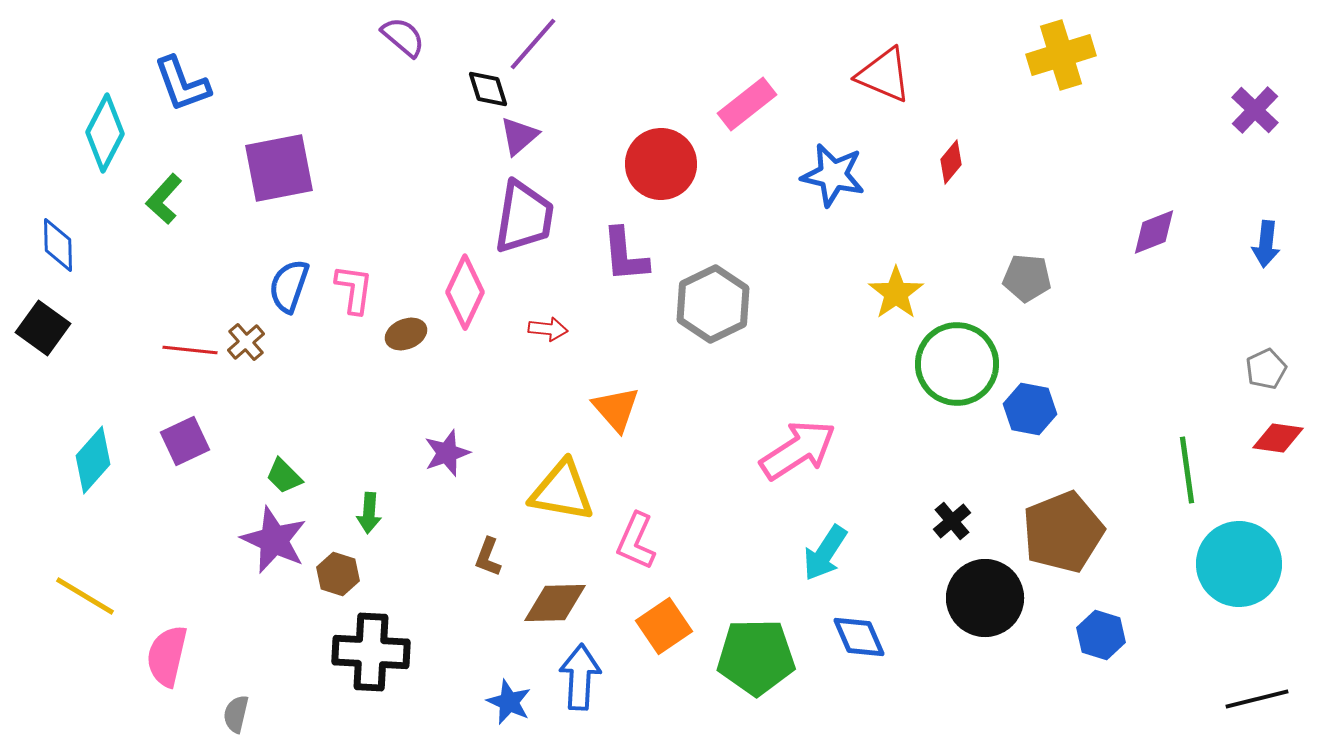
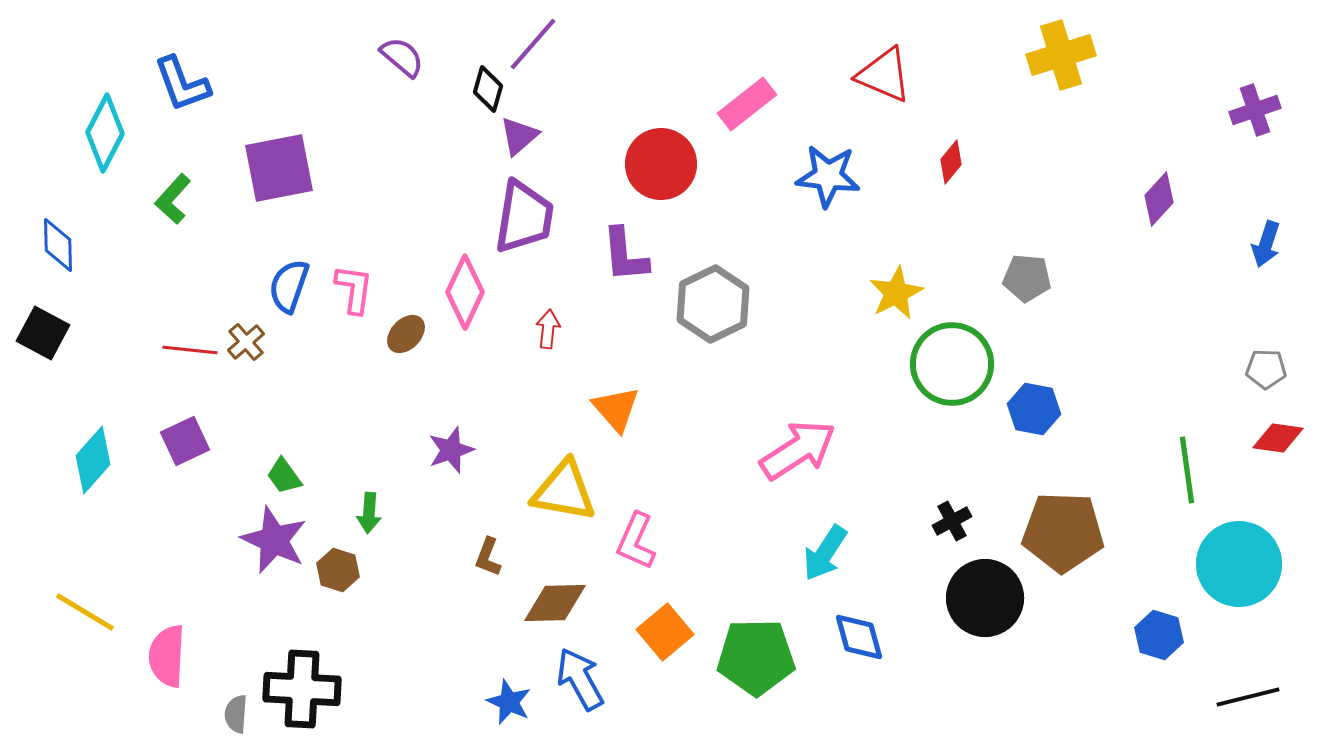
purple semicircle at (403, 37): moved 1 px left, 20 px down
black diamond at (488, 89): rotated 33 degrees clockwise
purple cross at (1255, 110): rotated 27 degrees clockwise
blue star at (833, 175): moved 5 px left, 1 px down; rotated 6 degrees counterclockwise
green L-shape at (164, 199): moved 9 px right
purple diamond at (1154, 232): moved 5 px right, 33 px up; rotated 26 degrees counterclockwise
blue arrow at (1266, 244): rotated 12 degrees clockwise
yellow star at (896, 293): rotated 8 degrees clockwise
black square at (43, 328): moved 5 px down; rotated 8 degrees counterclockwise
red arrow at (548, 329): rotated 90 degrees counterclockwise
brown ellipse at (406, 334): rotated 24 degrees counterclockwise
green circle at (957, 364): moved 5 px left
gray pentagon at (1266, 369): rotated 27 degrees clockwise
blue hexagon at (1030, 409): moved 4 px right
purple star at (447, 453): moved 4 px right, 3 px up
green trapezoid at (284, 476): rotated 9 degrees clockwise
yellow triangle at (562, 491): moved 2 px right
black cross at (952, 521): rotated 12 degrees clockwise
brown pentagon at (1063, 532): rotated 24 degrees clockwise
brown hexagon at (338, 574): moved 4 px up
yellow line at (85, 596): moved 16 px down
orange square at (664, 626): moved 1 px right, 6 px down; rotated 6 degrees counterclockwise
blue hexagon at (1101, 635): moved 58 px right
blue diamond at (859, 637): rotated 8 degrees clockwise
black cross at (371, 652): moved 69 px left, 37 px down
pink semicircle at (167, 656): rotated 10 degrees counterclockwise
blue arrow at (580, 677): moved 2 px down; rotated 32 degrees counterclockwise
black line at (1257, 699): moved 9 px left, 2 px up
gray semicircle at (236, 714): rotated 9 degrees counterclockwise
